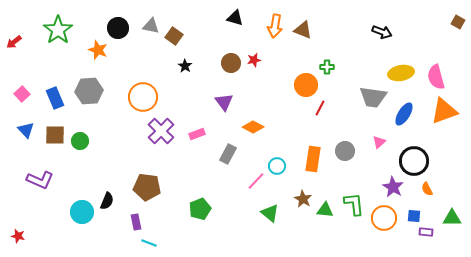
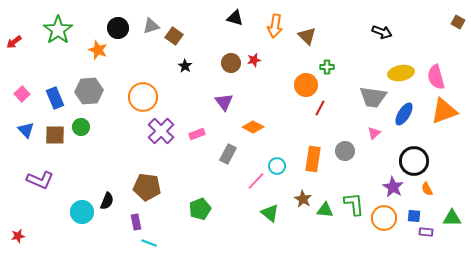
gray triangle at (151, 26): rotated 30 degrees counterclockwise
brown triangle at (303, 30): moved 4 px right, 6 px down; rotated 24 degrees clockwise
green circle at (80, 141): moved 1 px right, 14 px up
pink triangle at (379, 142): moved 5 px left, 9 px up
red star at (18, 236): rotated 24 degrees counterclockwise
